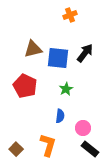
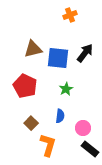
brown square: moved 15 px right, 26 px up
